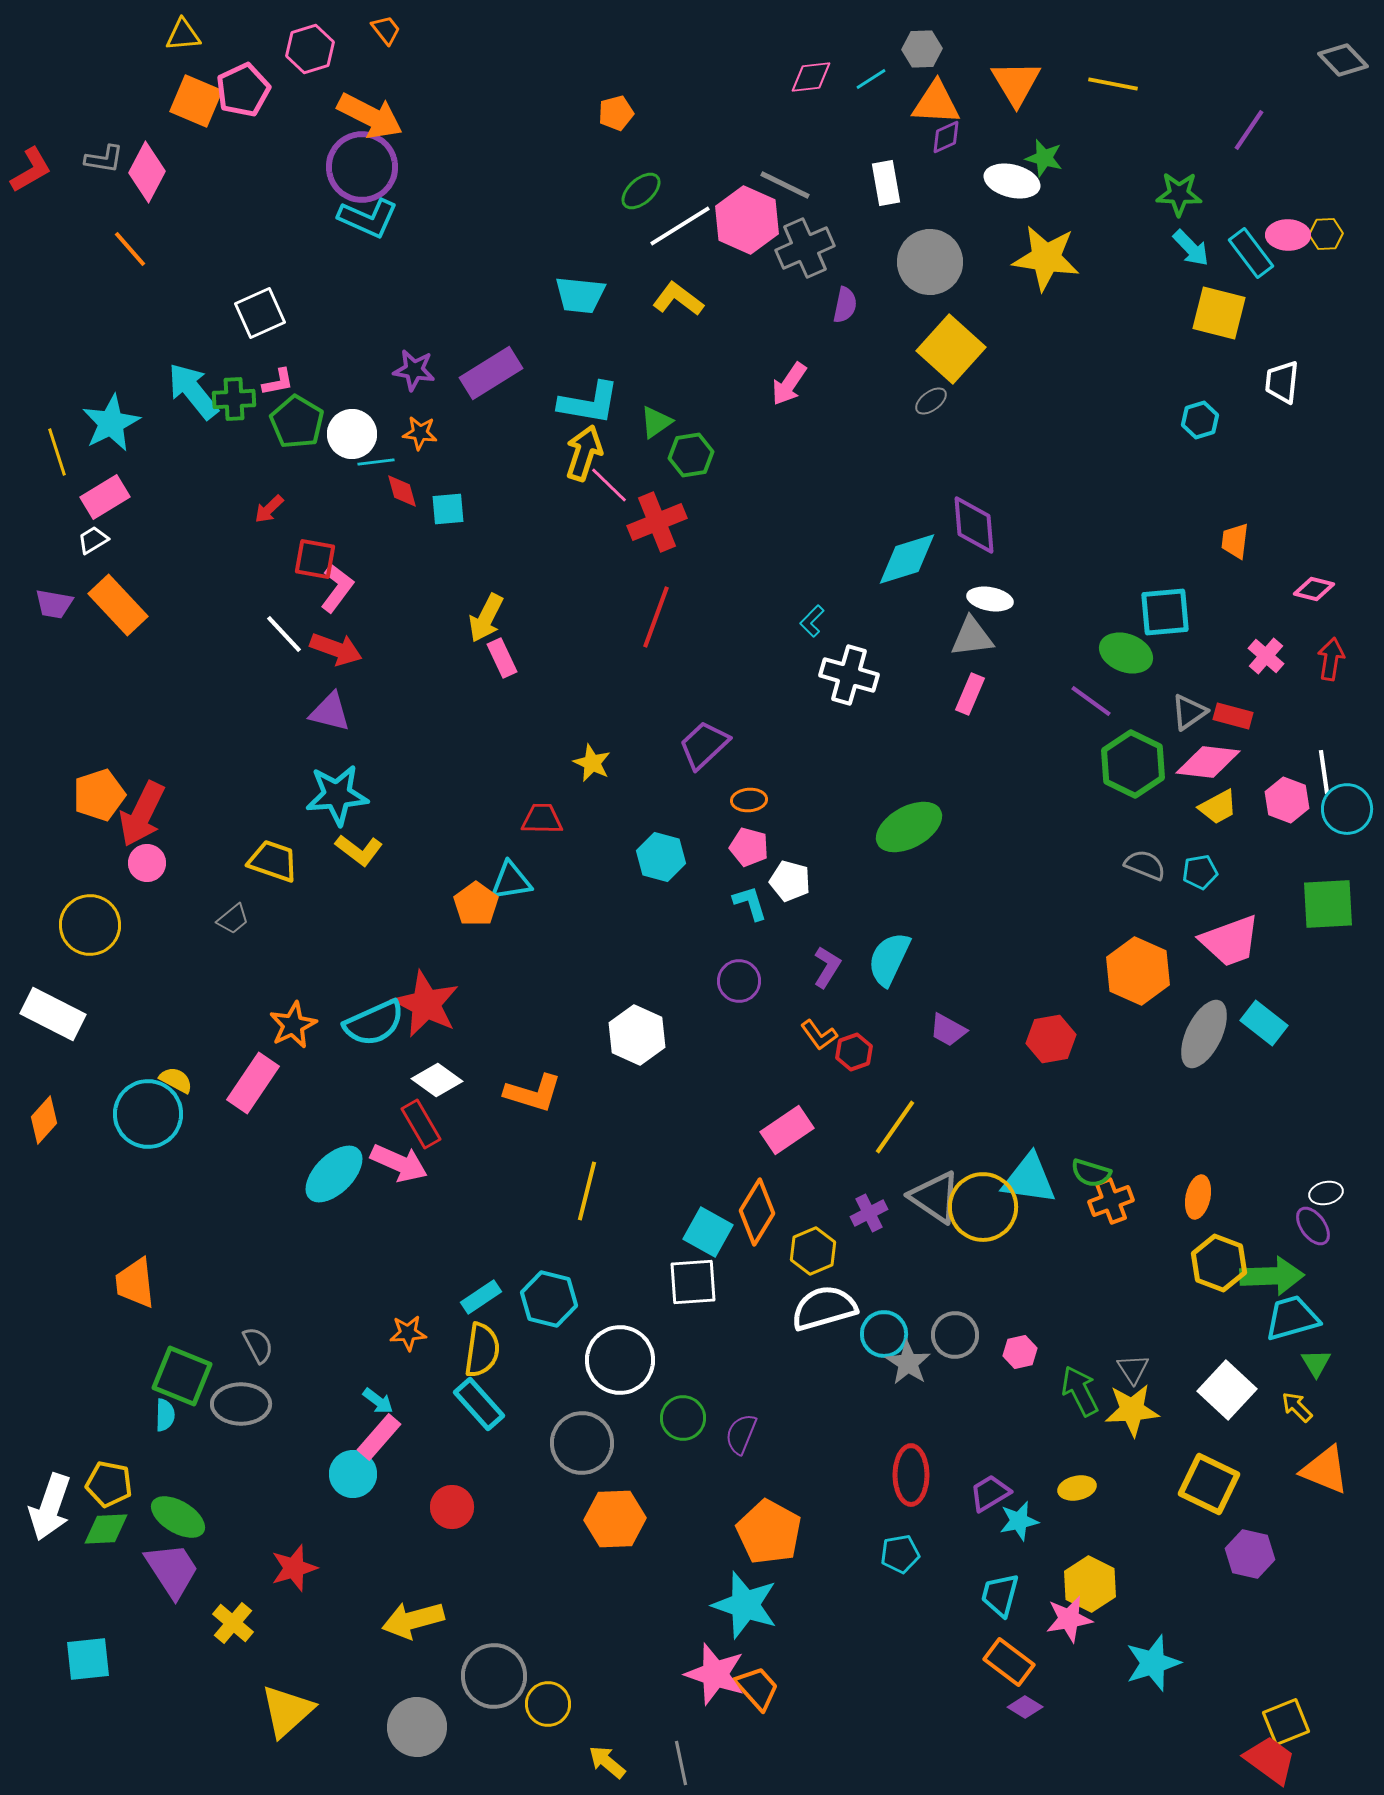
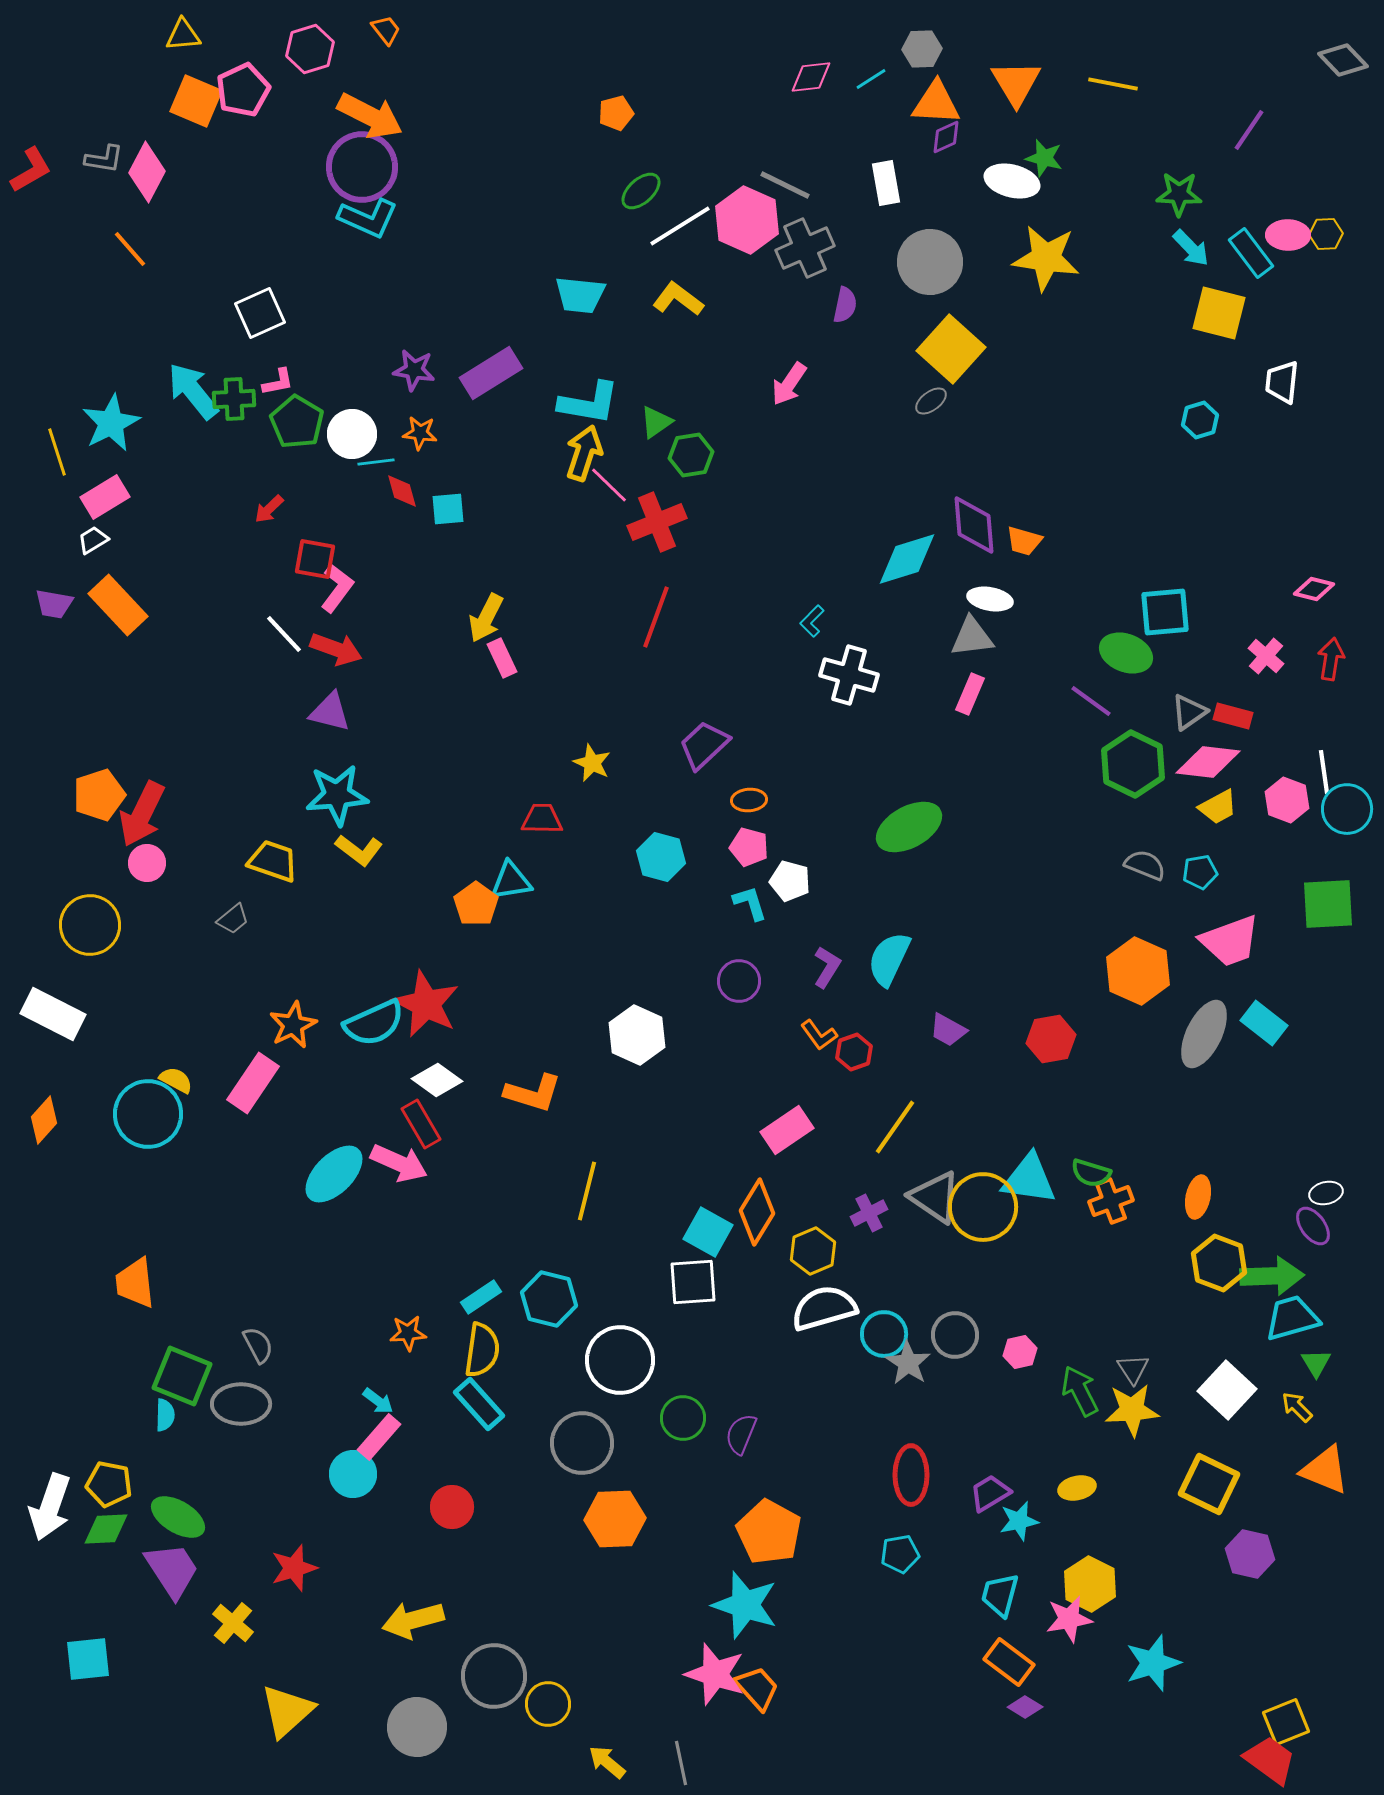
orange trapezoid at (1235, 541): moved 211 px left; rotated 81 degrees counterclockwise
